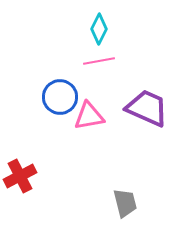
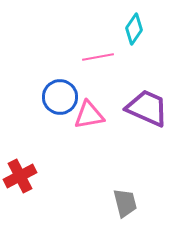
cyan diamond: moved 35 px right; rotated 8 degrees clockwise
pink line: moved 1 px left, 4 px up
pink triangle: moved 1 px up
